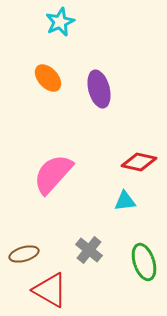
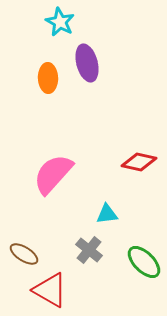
cyan star: rotated 20 degrees counterclockwise
orange ellipse: rotated 40 degrees clockwise
purple ellipse: moved 12 px left, 26 px up
cyan triangle: moved 18 px left, 13 px down
brown ellipse: rotated 48 degrees clockwise
green ellipse: rotated 27 degrees counterclockwise
